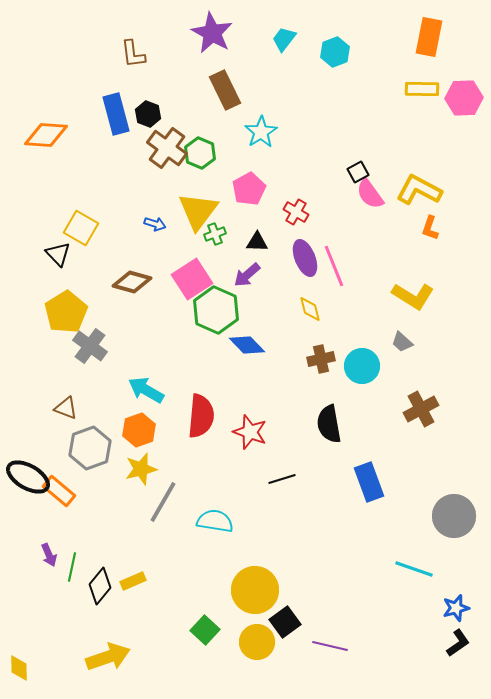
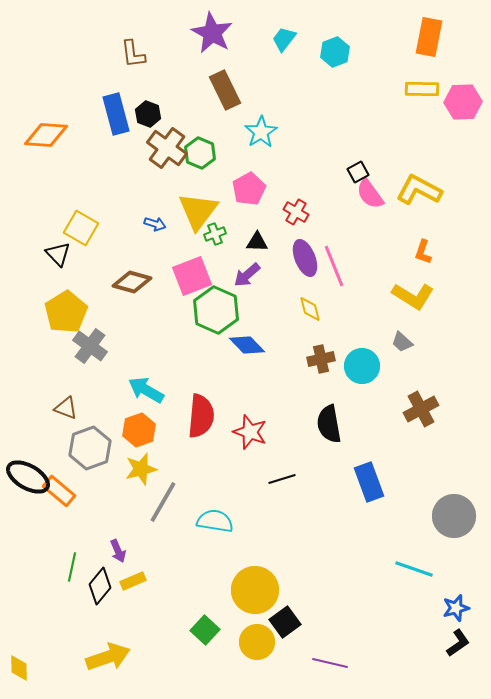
pink hexagon at (464, 98): moved 1 px left, 4 px down
orange L-shape at (430, 228): moved 7 px left, 24 px down
pink square at (192, 279): moved 3 px up; rotated 12 degrees clockwise
purple arrow at (49, 555): moved 69 px right, 4 px up
purple line at (330, 646): moved 17 px down
